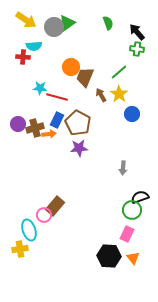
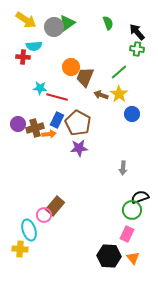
brown arrow: rotated 40 degrees counterclockwise
yellow cross: rotated 14 degrees clockwise
